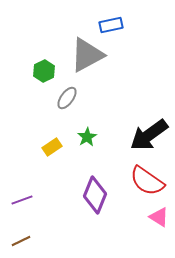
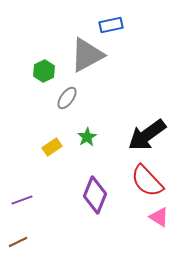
black arrow: moved 2 px left
red semicircle: rotated 12 degrees clockwise
brown line: moved 3 px left, 1 px down
